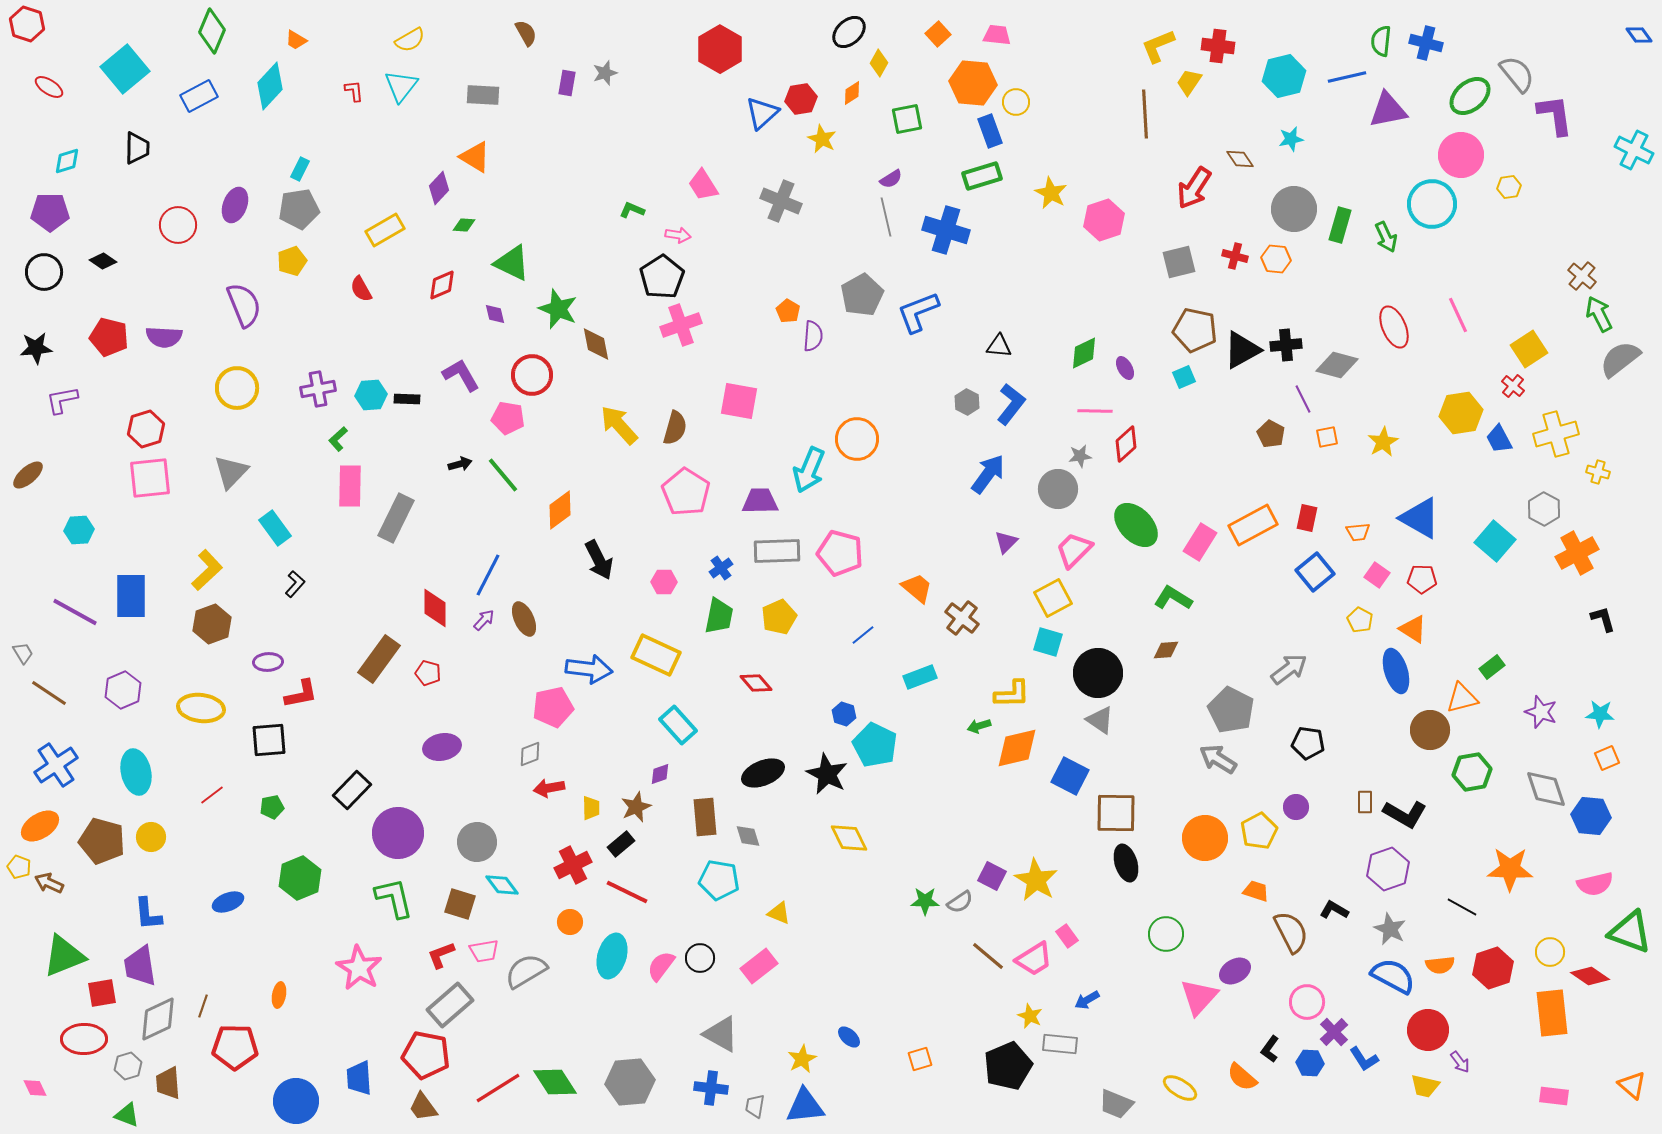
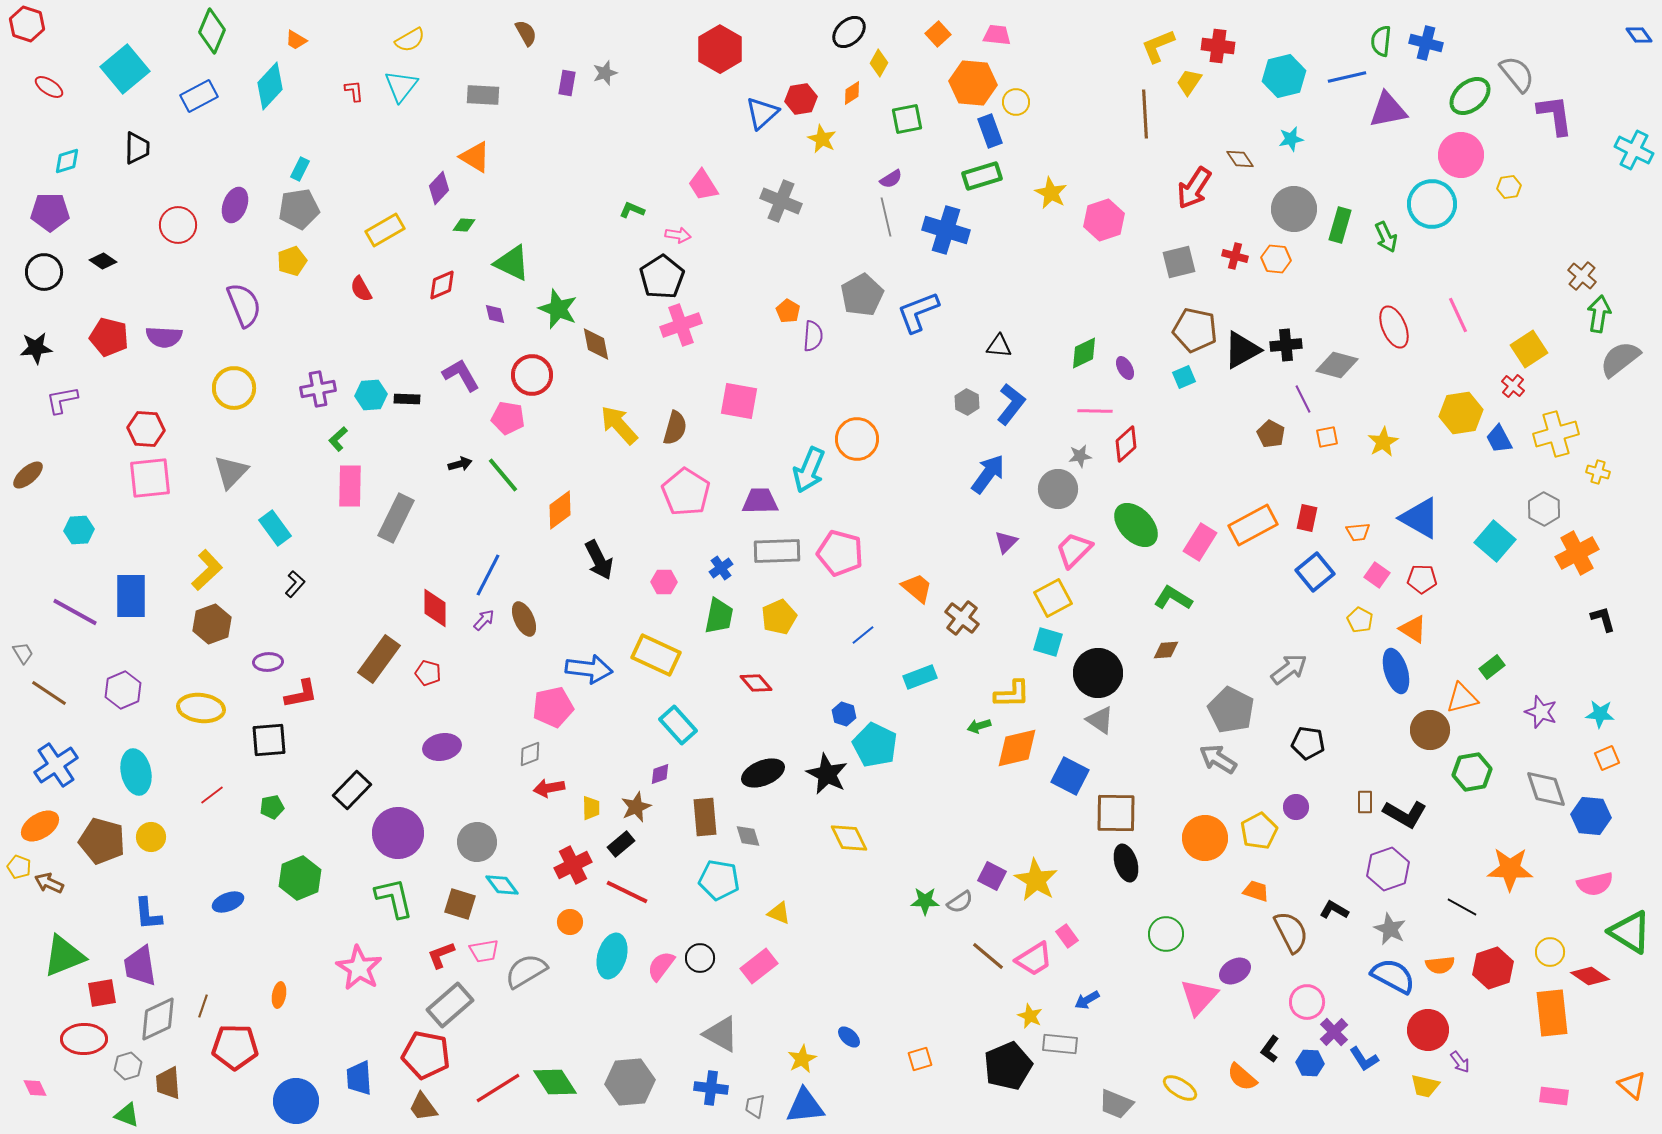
green arrow at (1599, 314): rotated 36 degrees clockwise
yellow circle at (237, 388): moved 3 px left
red hexagon at (146, 429): rotated 21 degrees clockwise
green triangle at (1630, 932): rotated 12 degrees clockwise
